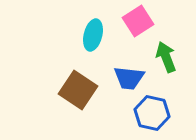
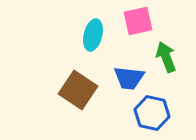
pink square: rotated 20 degrees clockwise
